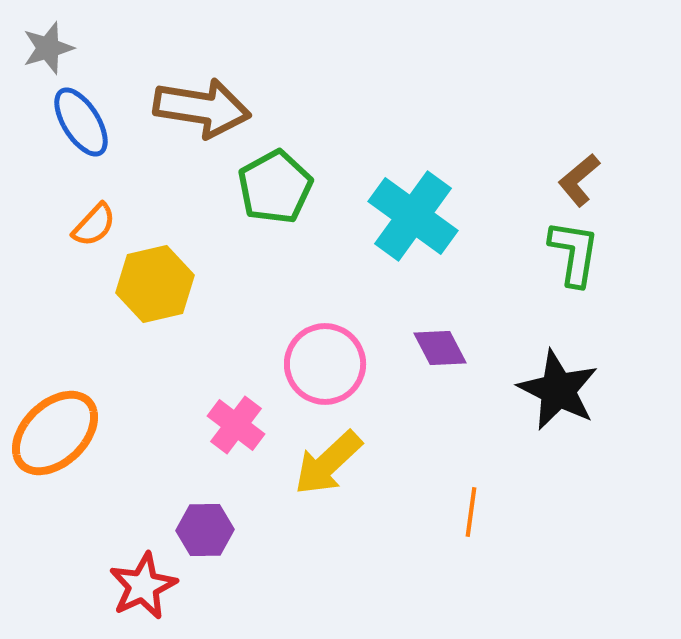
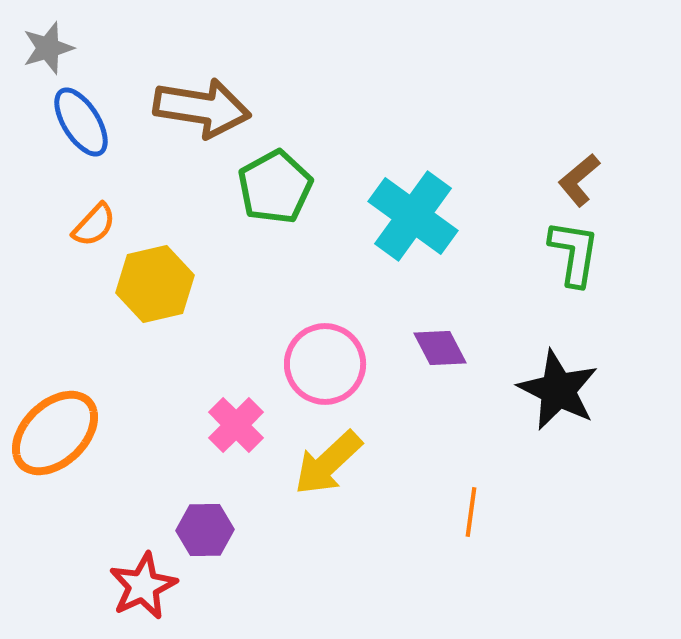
pink cross: rotated 8 degrees clockwise
